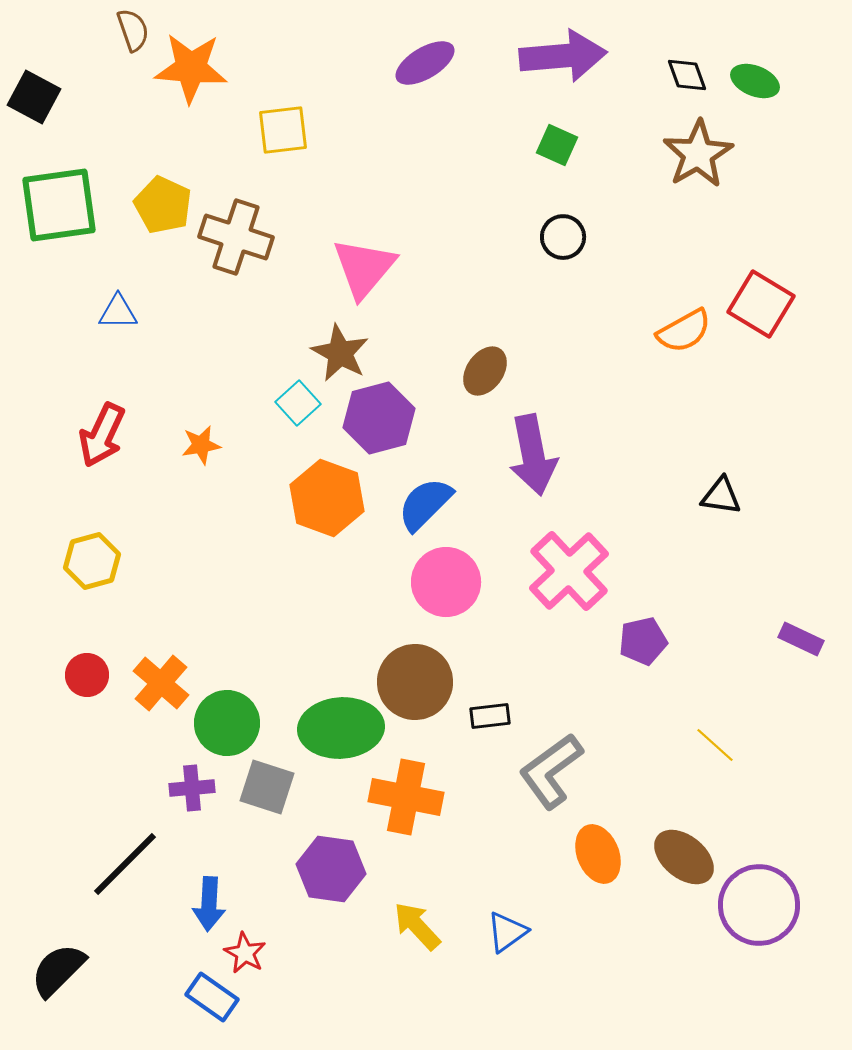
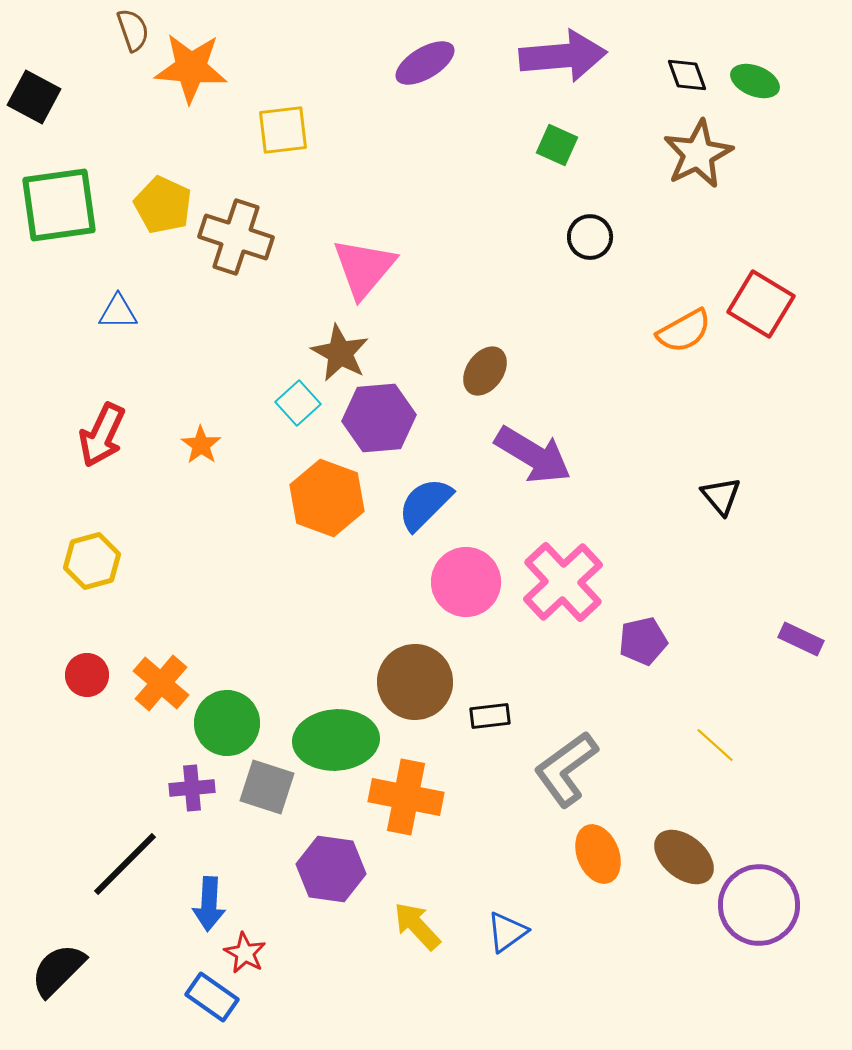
brown star at (698, 154): rotated 4 degrees clockwise
black circle at (563, 237): moved 27 px right
purple hexagon at (379, 418): rotated 10 degrees clockwise
orange star at (201, 445): rotated 27 degrees counterclockwise
purple arrow at (533, 455): rotated 48 degrees counterclockwise
black triangle at (721, 496): rotated 42 degrees clockwise
pink cross at (569, 571): moved 6 px left, 11 px down
pink circle at (446, 582): moved 20 px right
green ellipse at (341, 728): moved 5 px left, 12 px down
gray L-shape at (551, 771): moved 15 px right, 2 px up
